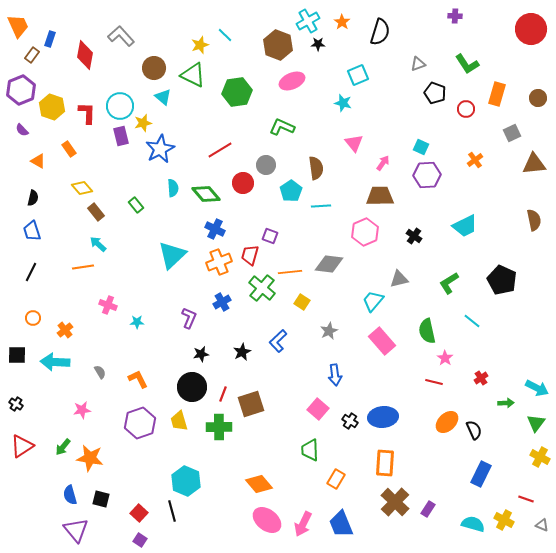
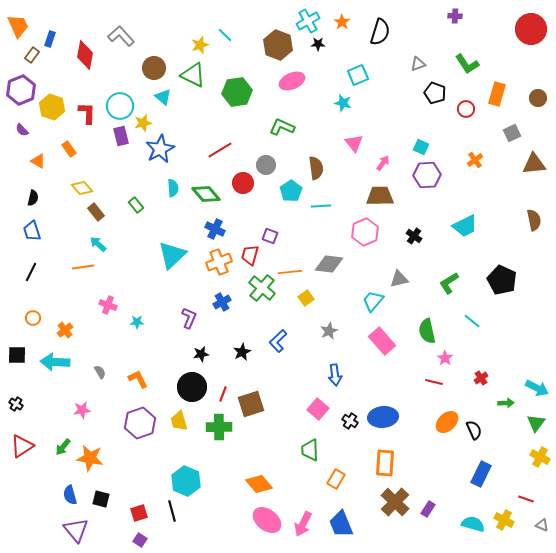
yellow square at (302, 302): moved 4 px right, 4 px up; rotated 21 degrees clockwise
red square at (139, 513): rotated 30 degrees clockwise
